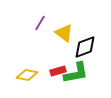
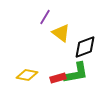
purple line: moved 5 px right, 6 px up
yellow triangle: moved 3 px left
red rectangle: moved 7 px down
